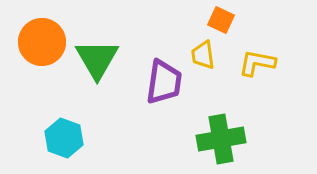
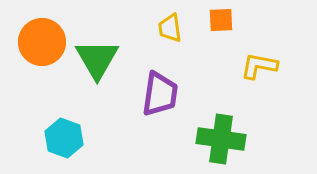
orange square: rotated 28 degrees counterclockwise
yellow trapezoid: moved 33 px left, 27 px up
yellow L-shape: moved 2 px right, 3 px down
purple trapezoid: moved 4 px left, 12 px down
green cross: rotated 18 degrees clockwise
